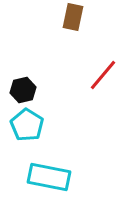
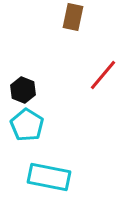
black hexagon: rotated 25 degrees counterclockwise
